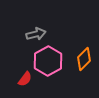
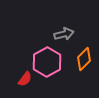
gray arrow: moved 28 px right
pink hexagon: moved 1 px left, 1 px down
